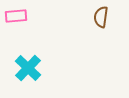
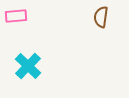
cyan cross: moved 2 px up
